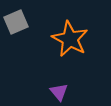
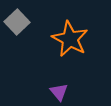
gray square: moved 1 px right; rotated 20 degrees counterclockwise
